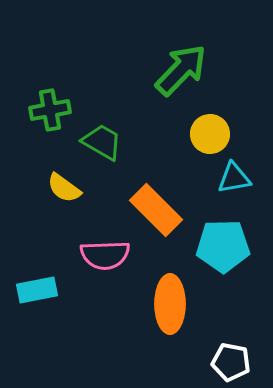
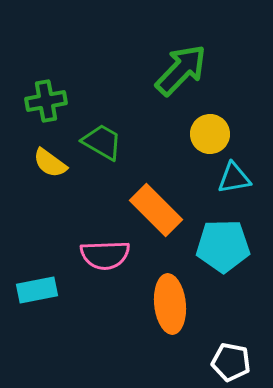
green cross: moved 4 px left, 9 px up
yellow semicircle: moved 14 px left, 25 px up
orange ellipse: rotated 6 degrees counterclockwise
